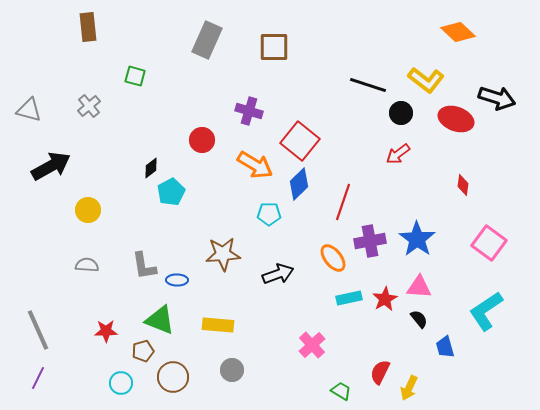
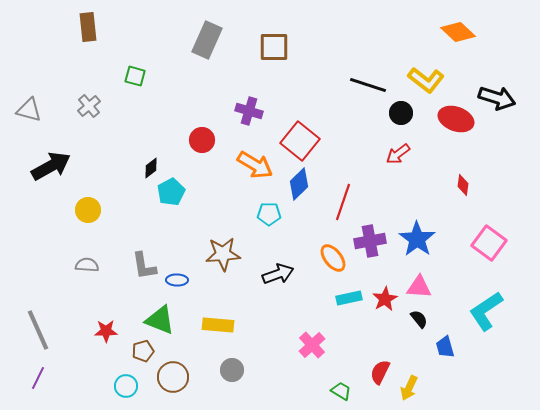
cyan circle at (121, 383): moved 5 px right, 3 px down
